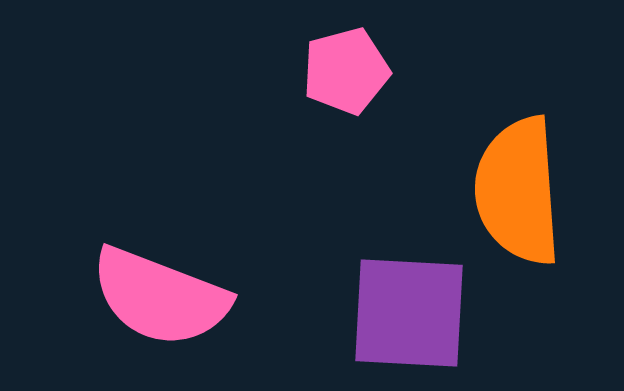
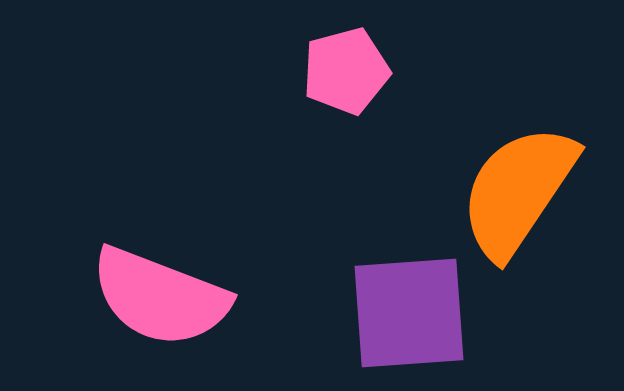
orange semicircle: rotated 38 degrees clockwise
purple square: rotated 7 degrees counterclockwise
